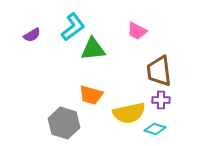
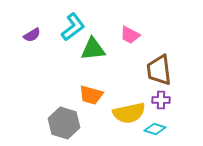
pink trapezoid: moved 7 px left, 4 px down
brown trapezoid: moved 1 px up
